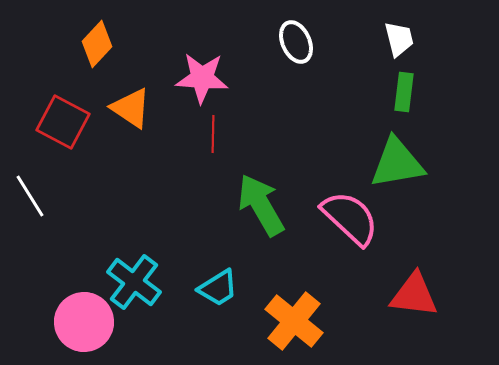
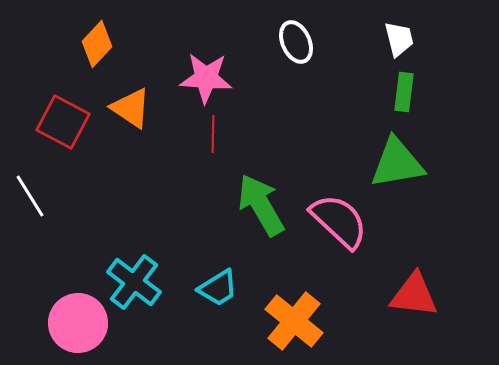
pink star: moved 4 px right
pink semicircle: moved 11 px left, 3 px down
pink circle: moved 6 px left, 1 px down
